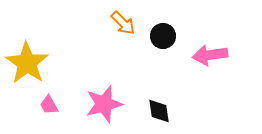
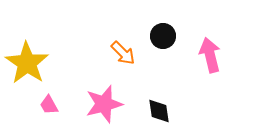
orange arrow: moved 30 px down
pink arrow: rotated 84 degrees clockwise
